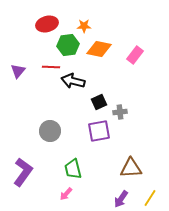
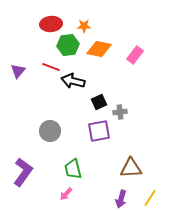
red ellipse: moved 4 px right; rotated 10 degrees clockwise
red line: rotated 18 degrees clockwise
purple arrow: rotated 18 degrees counterclockwise
